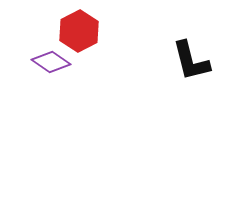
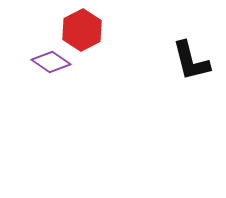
red hexagon: moved 3 px right, 1 px up
